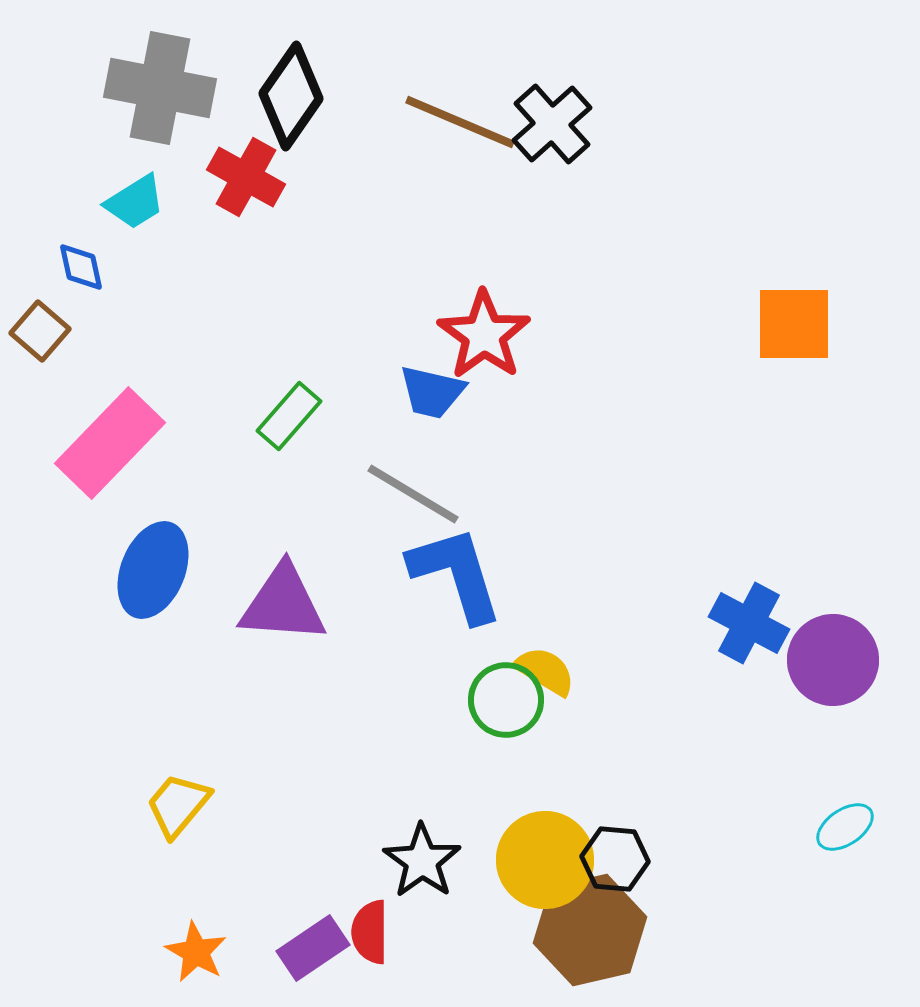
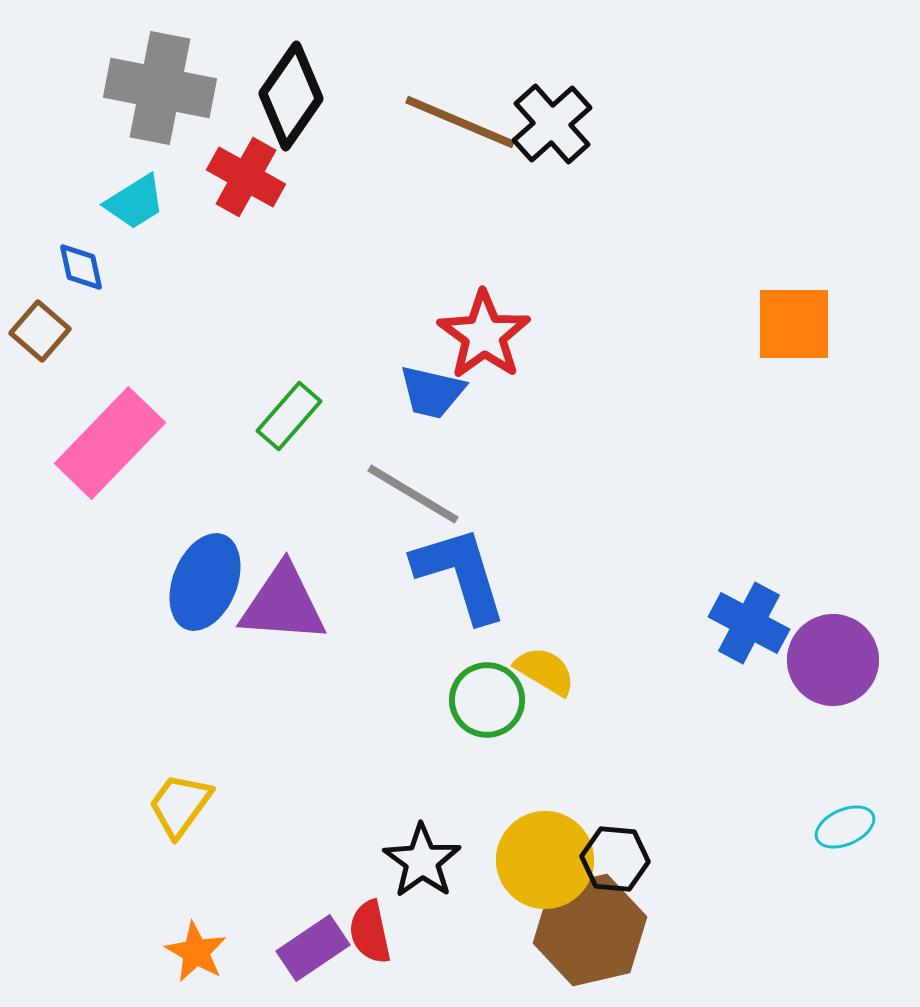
blue ellipse: moved 52 px right, 12 px down
blue L-shape: moved 4 px right
green circle: moved 19 px left
yellow trapezoid: moved 2 px right; rotated 4 degrees counterclockwise
cyan ellipse: rotated 10 degrees clockwise
red semicircle: rotated 12 degrees counterclockwise
